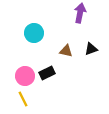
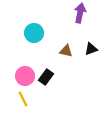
black rectangle: moved 1 px left, 4 px down; rotated 28 degrees counterclockwise
